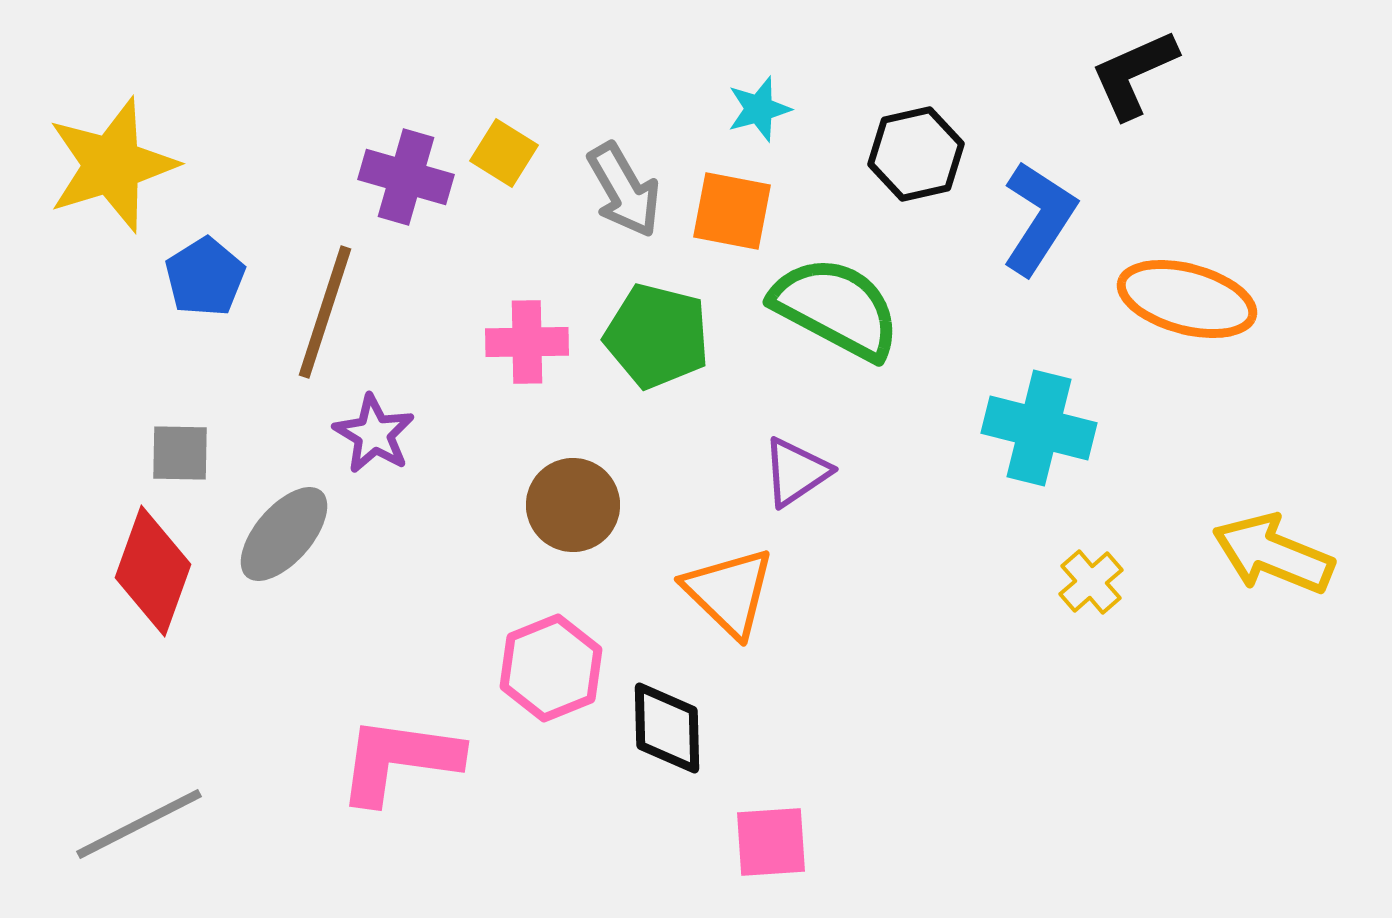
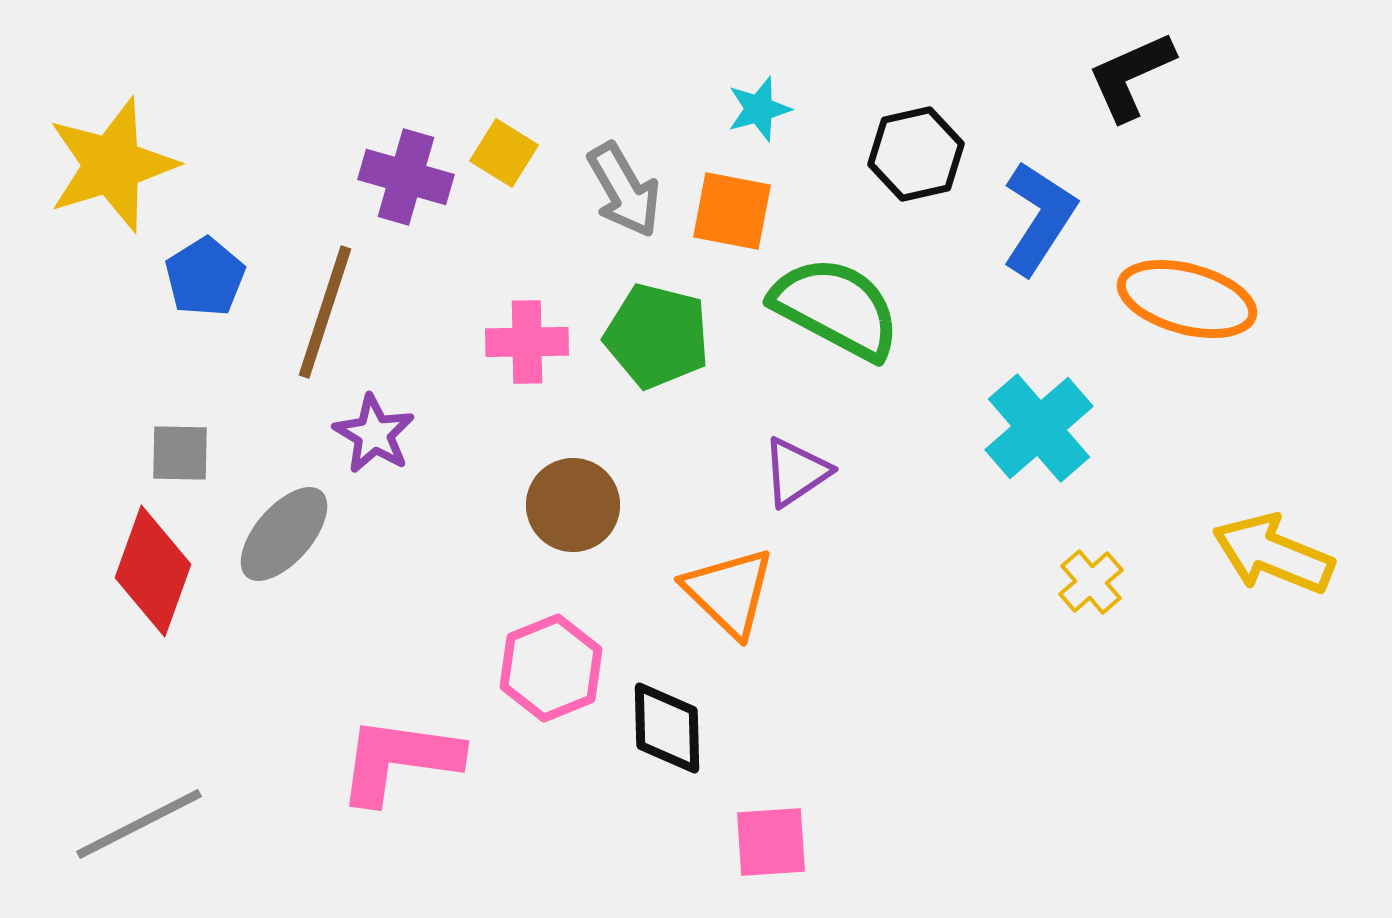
black L-shape: moved 3 px left, 2 px down
cyan cross: rotated 35 degrees clockwise
